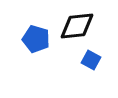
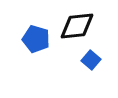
blue square: rotated 12 degrees clockwise
